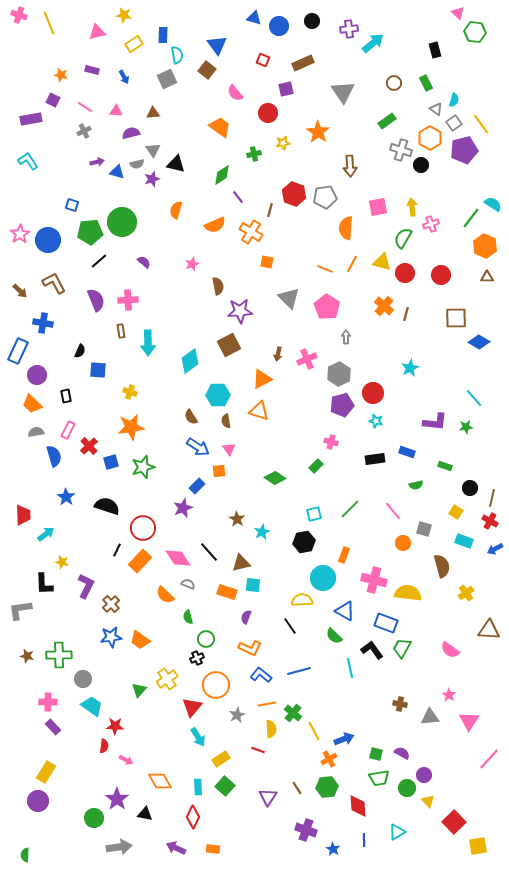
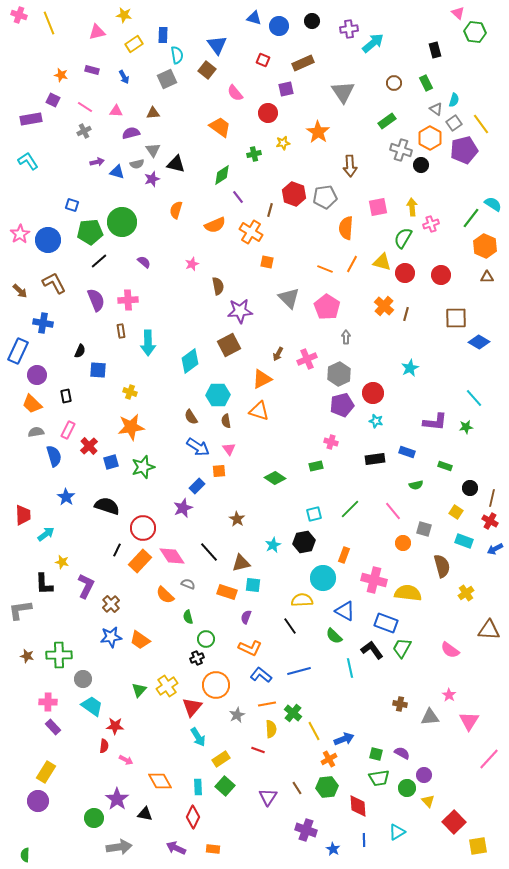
brown arrow at (278, 354): rotated 16 degrees clockwise
green rectangle at (316, 466): rotated 32 degrees clockwise
cyan star at (262, 532): moved 11 px right, 13 px down
pink diamond at (178, 558): moved 6 px left, 2 px up
yellow cross at (167, 679): moved 7 px down
